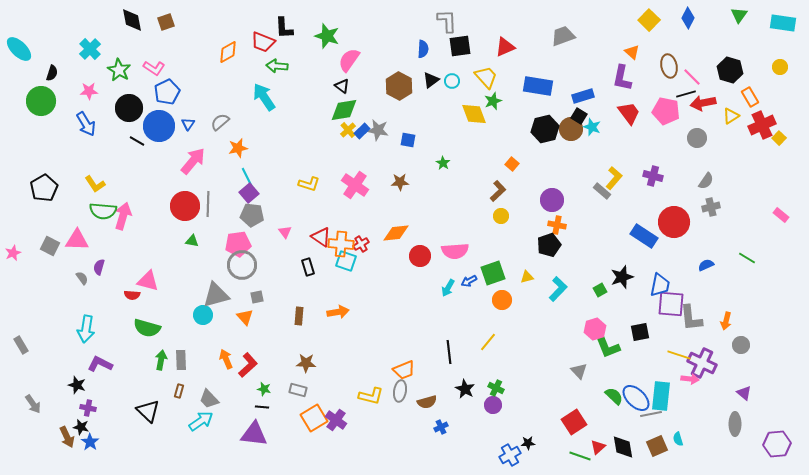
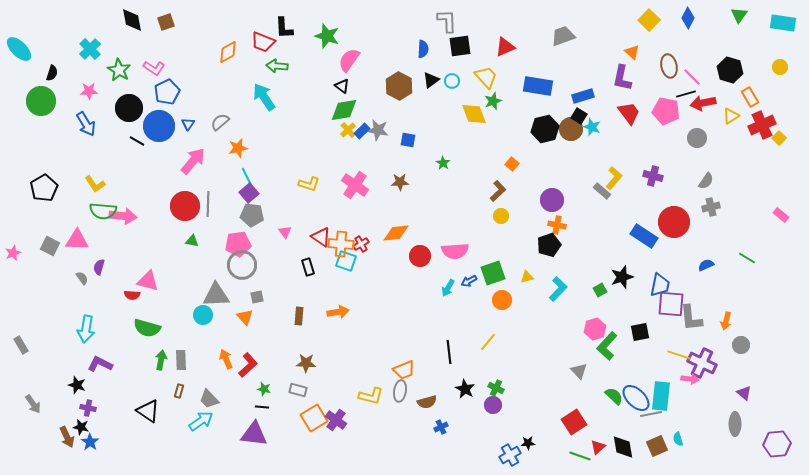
pink arrow at (123, 216): rotated 80 degrees clockwise
gray triangle at (216, 295): rotated 12 degrees clockwise
green L-shape at (607, 346): rotated 64 degrees clockwise
black triangle at (148, 411): rotated 10 degrees counterclockwise
